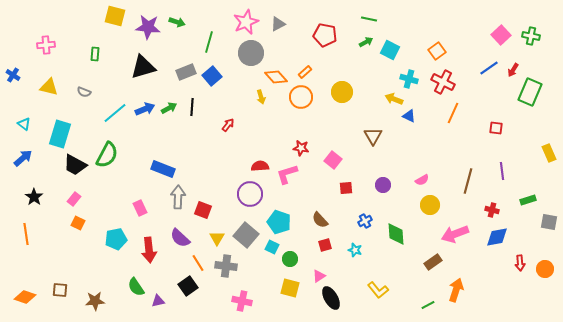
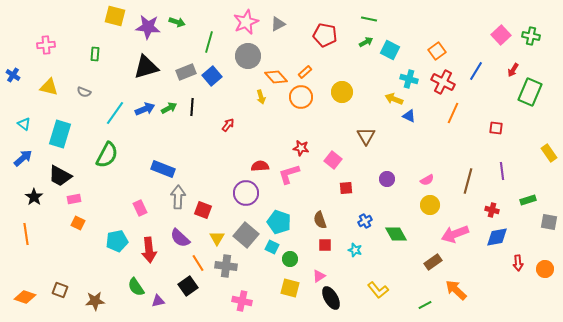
gray circle at (251, 53): moved 3 px left, 3 px down
black triangle at (143, 67): moved 3 px right
blue line at (489, 68): moved 13 px left, 3 px down; rotated 24 degrees counterclockwise
cyan line at (115, 113): rotated 15 degrees counterclockwise
brown triangle at (373, 136): moved 7 px left
yellow rectangle at (549, 153): rotated 12 degrees counterclockwise
black trapezoid at (75, 165): moved 15 px left, 11 px down
pink L-shape at (287, 174): moved 2 px right
pink semicircle at (422, 180): moved 5 px right
purple circle at (383, 185): moved 4 px right, 6 px up
purple circle at (250, 194): moved 4 px left, 1 px up
pink rectangle at (74, 199): rotated 40 degrees clockwise
brown semicircle at (320, 220): rotated 24 degrees clockwise
green diamond at (396, 234): rotated 25 degrees counterclockwise
cyan pentagon at (116, 239): moved 1 px right, 2 px down
red square at (325, 245): rotated 16 degrees clockwise
red arrow at (520, 263): moved 2 px left
brown square at (60, 290): rotated 14 degrees clockwise
orange arrow at (456, 290): rotated 65 degrees counterclockwise
green line at (428, 305): moved 3 px left
